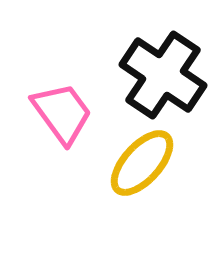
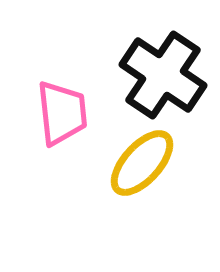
pink trapezoid: rotated 30 degrees clockwise
